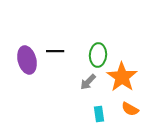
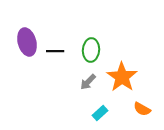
green ellipse: moved 7 px left, 5 px up
purple ellipse: moved 18 px up
orange semicircle: moved 12 px right
cyan rectangle: moved 1 px right, 1 px up; rotated 56 degrees clockwise
